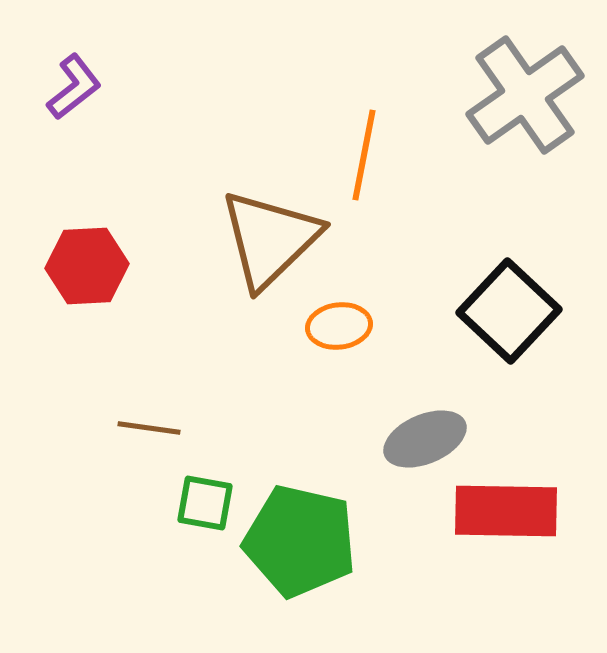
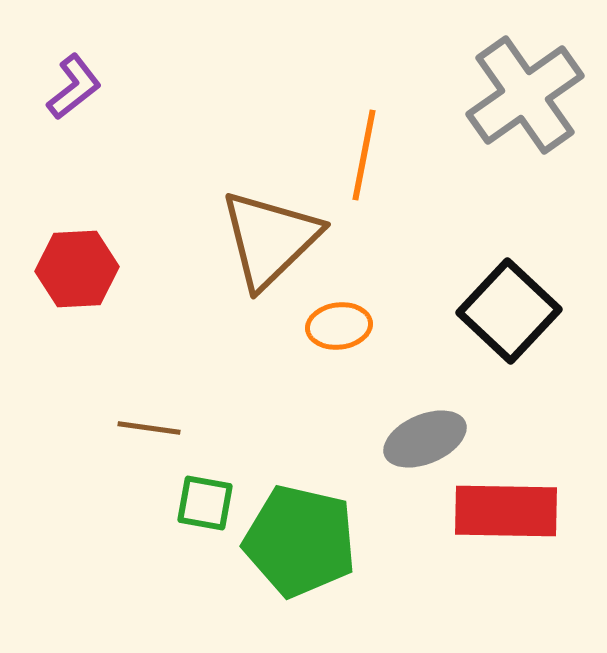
red hexagon: moved 10 px left, 3 px down
